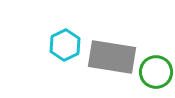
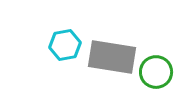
cyan hexagon: rotated 16 degrees clockwise
